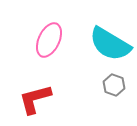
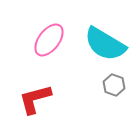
pink ellipse: rotated 12 degrees clockwise
cyan semicircle: moved 5 px left
